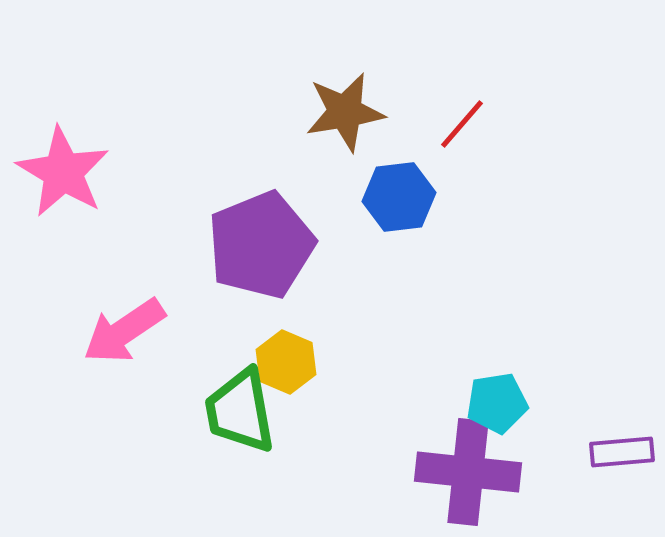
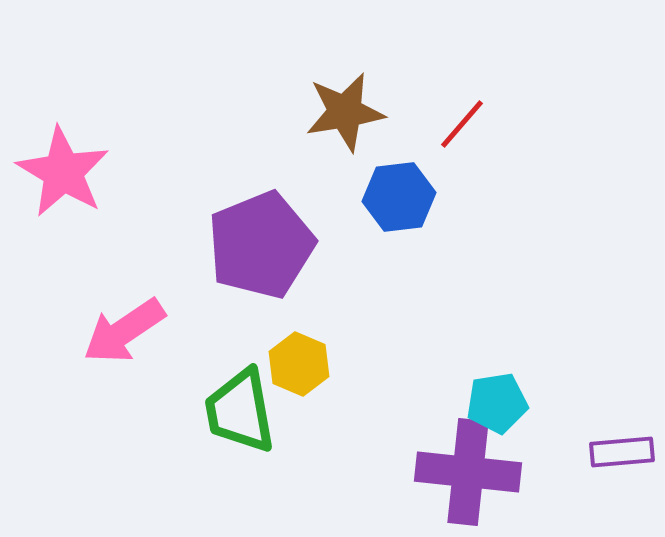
yellow hexagon: moved 13 px right, 2 px down
